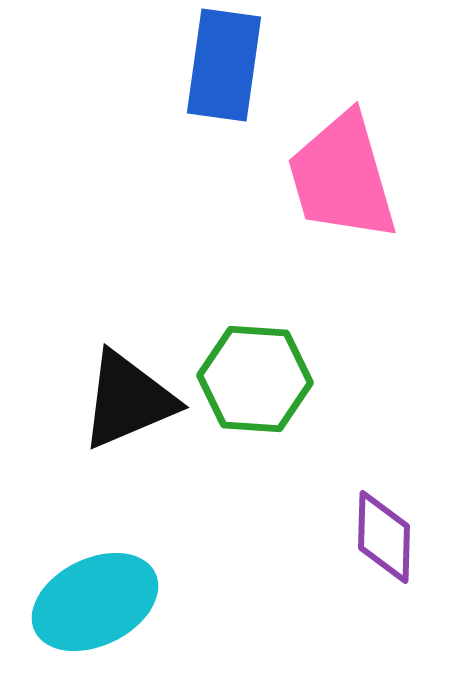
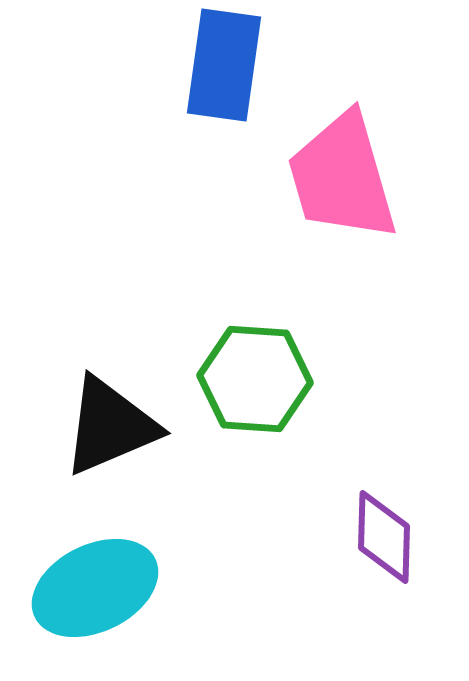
black triangle: moved 18 px left, 26 px down
cyan ellipse: moved 14 px up
